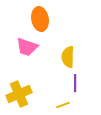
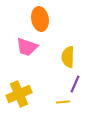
purple line: moved 1 px down; rotated 24 degrees clockwise
yellow line: moved 3 px up; rotated 16 degrees clockwise
